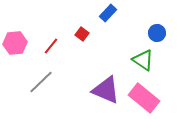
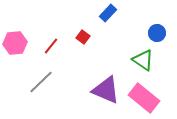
red square: moved 1 px right, 3 px down
